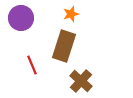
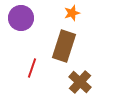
orange star: moved 1 px right, 1 px up
red line: moved 3 px down; rotated 42 degrees clockwise
brown cross: moved 1 px left, 1 px down
